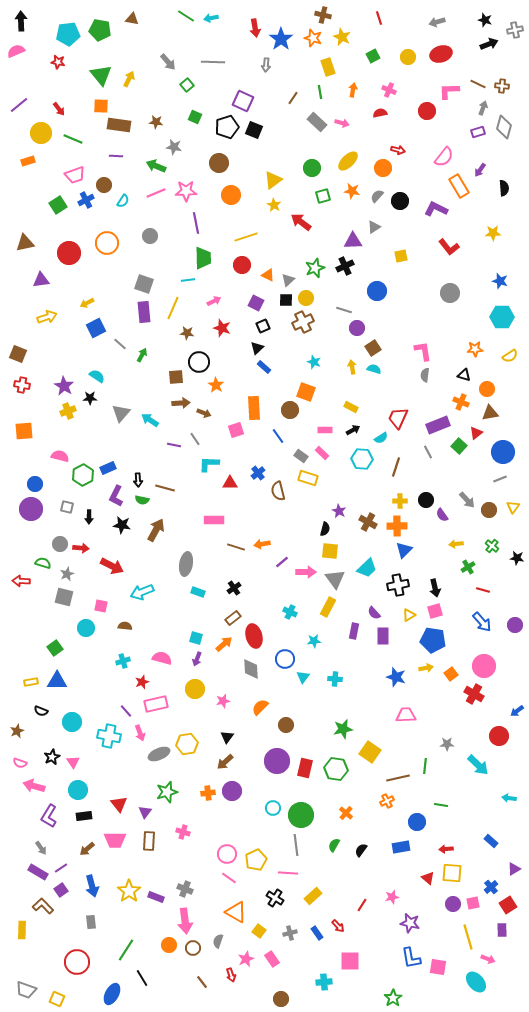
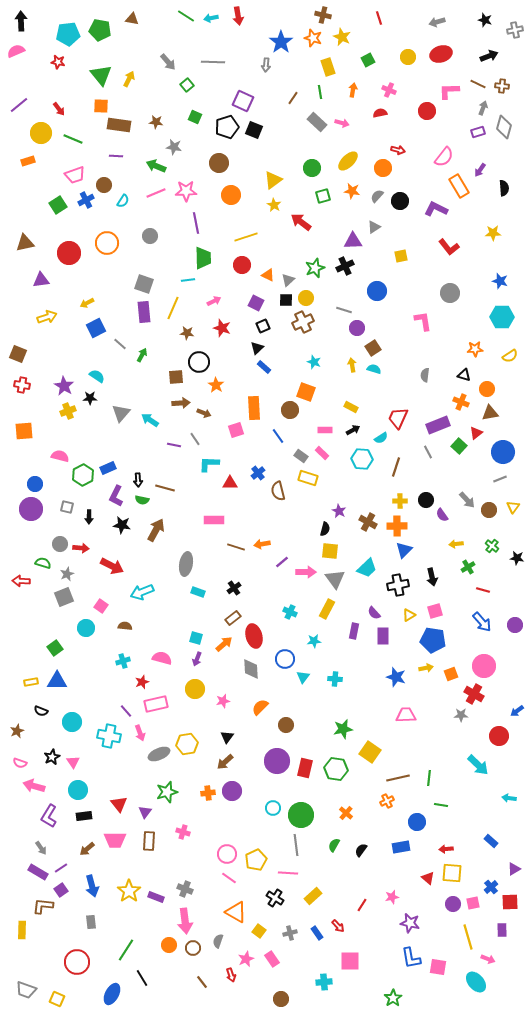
red arrow at (255, 28): moved 17 px left, 12 px up
blue star at (281, 39): moved 3 px down
black arrow at (489, 44): moved 12 px down
green square at (373, 56): moved 5 px left, 4 px down
pink L-shape at (423, 351): moved 30 px up
yellow arrow at (352, 367): moved 2 px up
black arrow at (435, 588): moved 3 px left, 11 px up
gray square at (64, 597): rotated 36 degrees counterclockwise
pink square at (101, 606): rotated 24 degrees clockwise
yellow rectangle at (328, 607): moved 1 px left, 2 px down
orange square at (451, 674): rotated 16 degrees clockwise
gray star at (447, 744): moved 14 px right, 29 px up
green line at (425, 766): moved 4 px right, 12 px down
red square at (508, 905): moved 2 px right, 3 px up; rotated 30 degrees clockwise
brown L-shape at (43, 906): rotated 40 degrees counterclockwise
